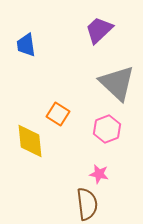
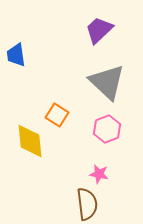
blue trapezoid: moved 10 px left, 10 px down
gray triangle: moved 10 px left, 1 px up
orange square: moved 1 px left, 1 px down
